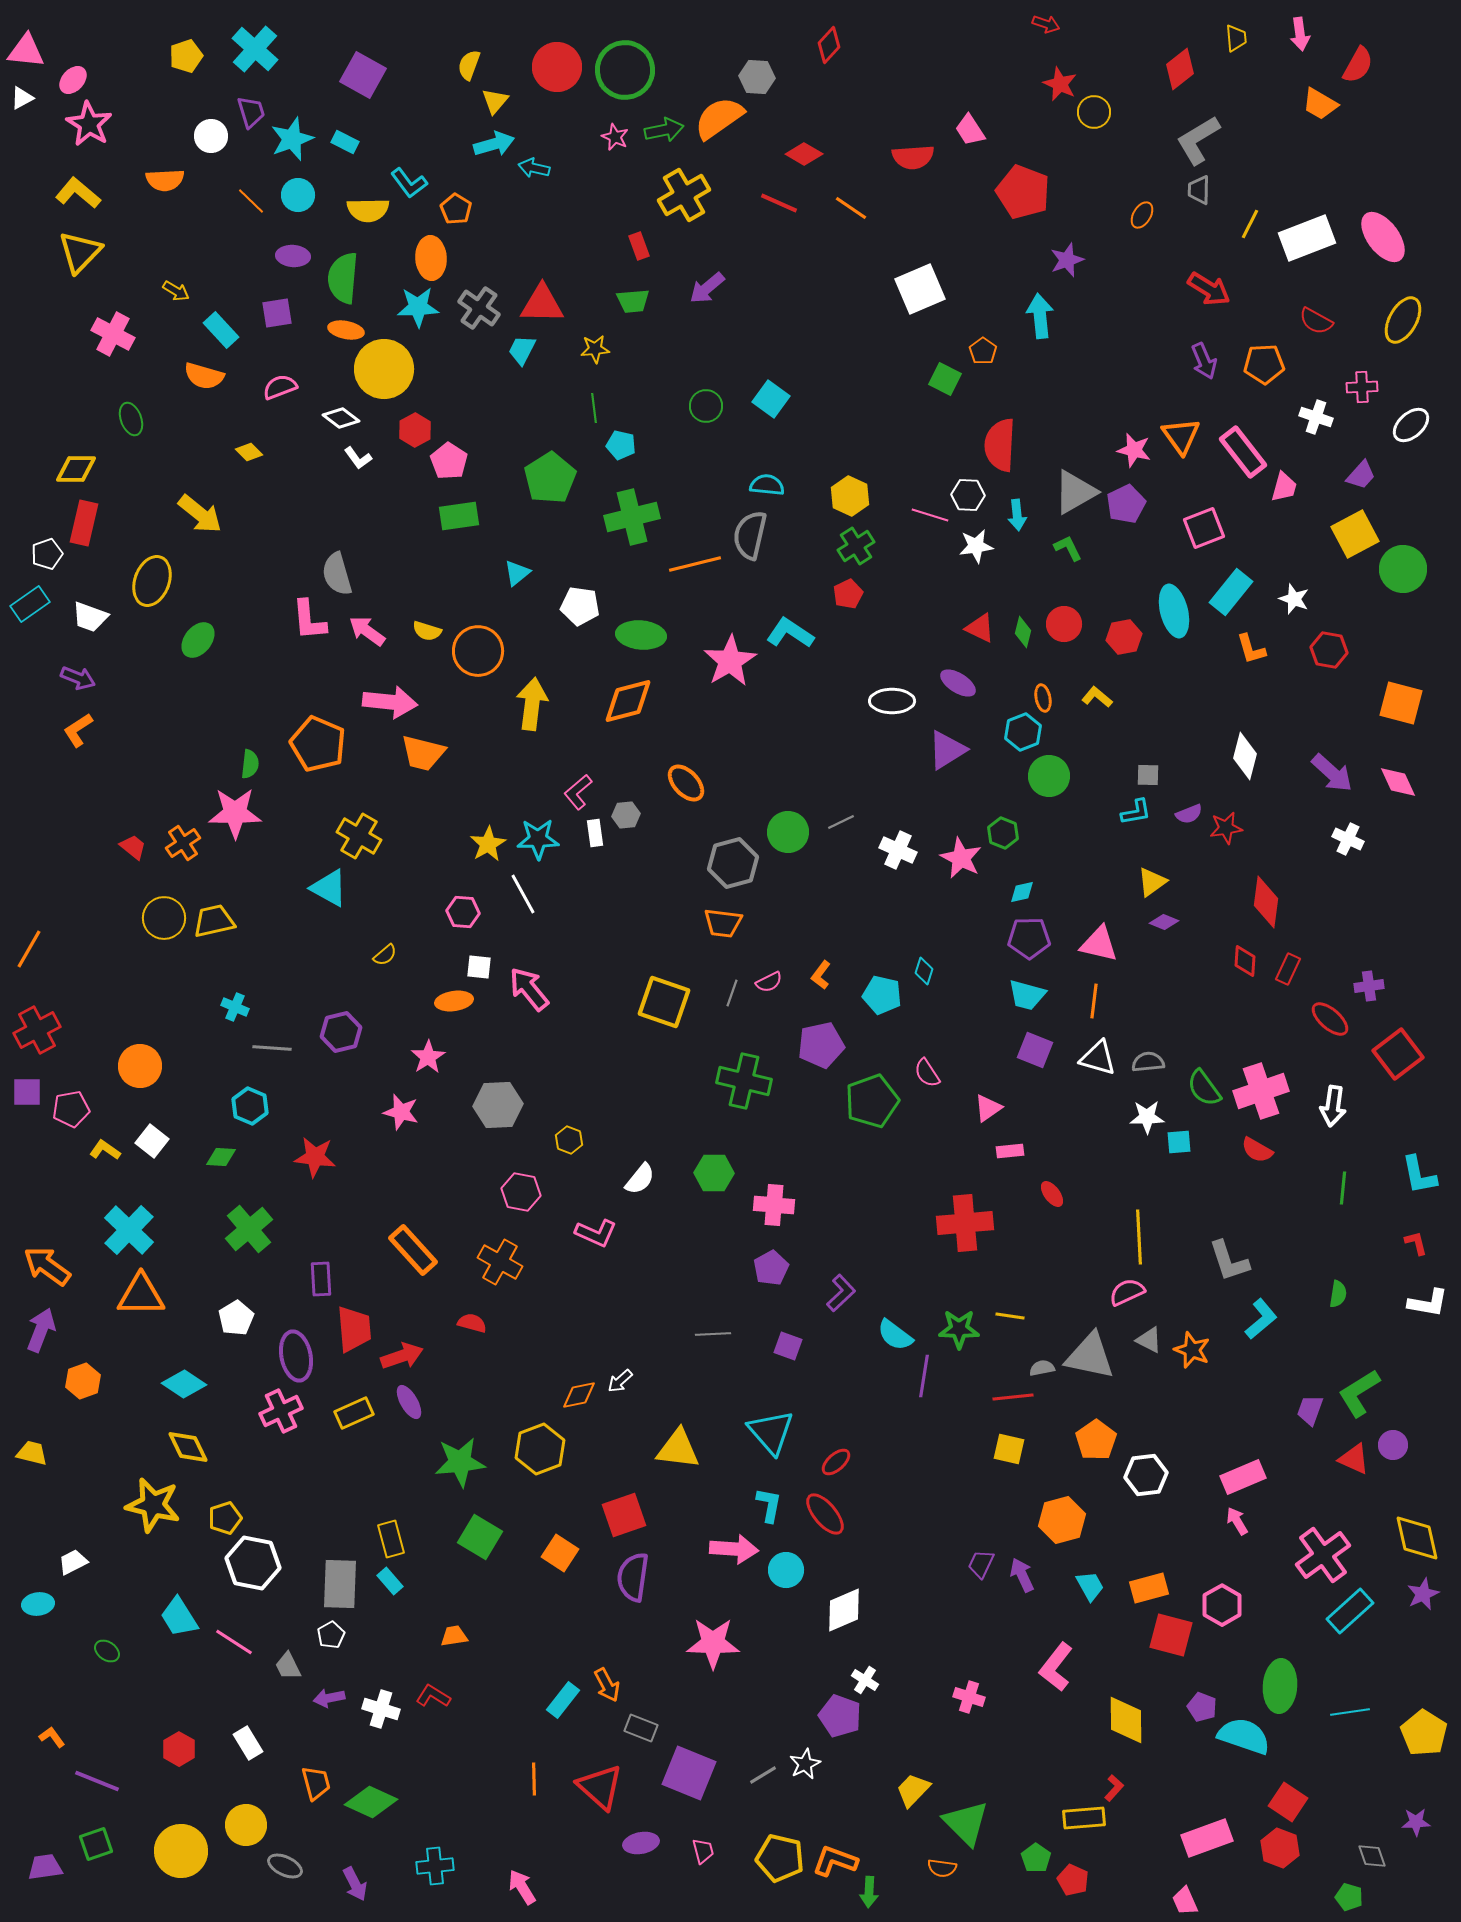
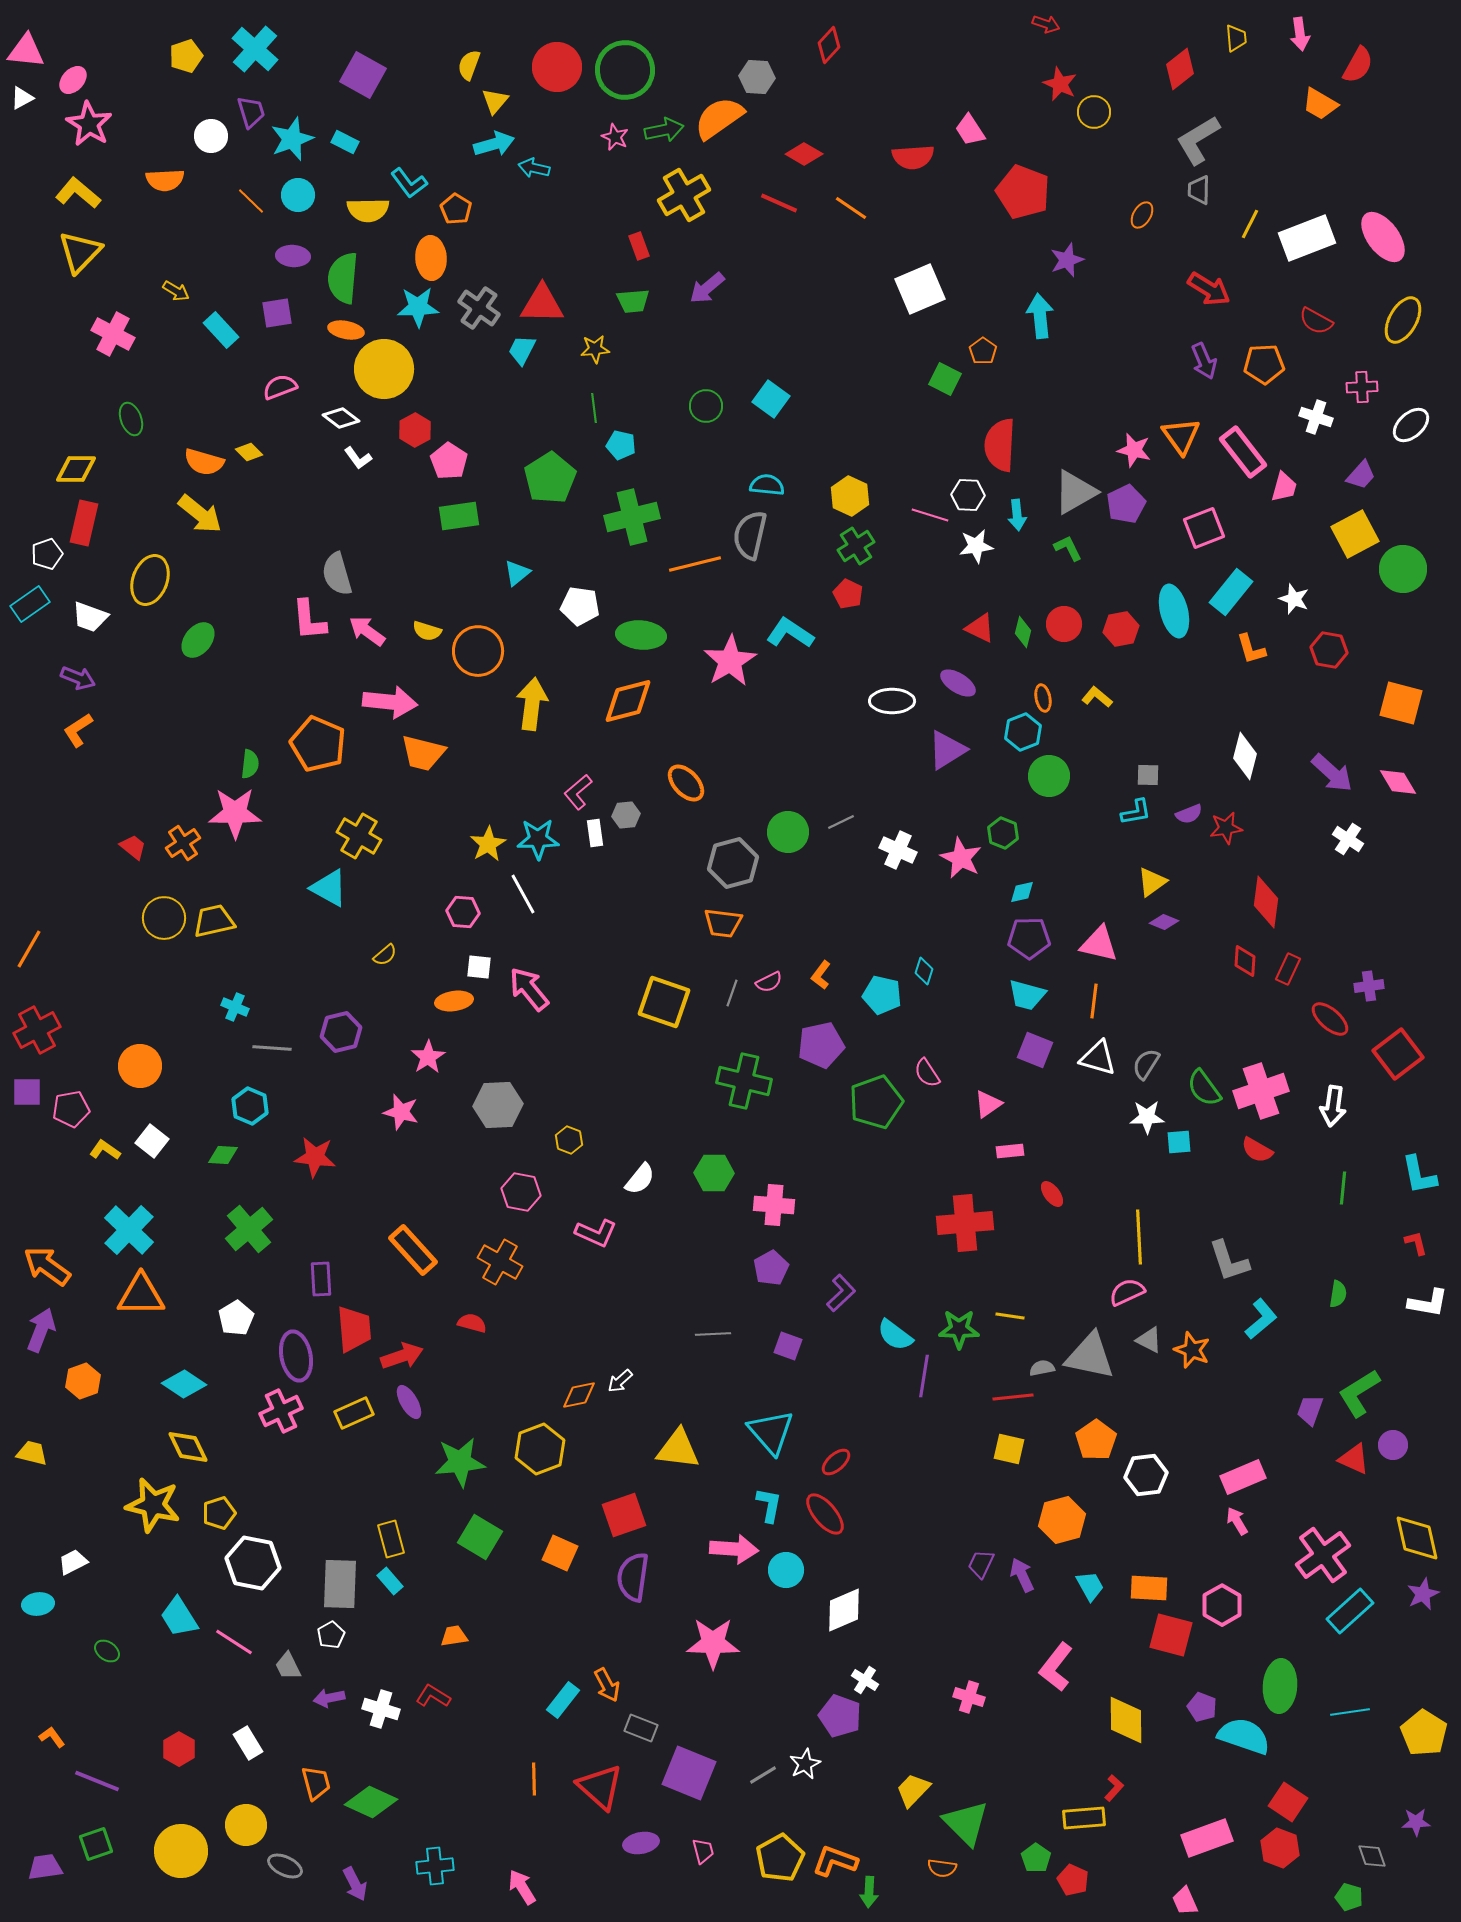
orange semicircle at (204, 376): moved 86 px down
yellow ellipse at (152, 581): moved 2 px left, 1 px up
red pentagon at (848, 594): rotated 20 degrees counterclockwise
red hexagon at (1124, 637): moved 3 px left, 8 px up
pink diamond at (1398, 782): rotated 6 degrees counterclockwise
white cross at (1348, 839): rotated 8 degrees clockwise
gray semicircle at (1148, 1062): moved 2 px left, 2 px down; rotated 52 degrees counterclockwise
green pentagon at (872, 1101): moved 4 px right, 1 px down
pink triangle at (988, 1108): moved 4 px up
green diamond at (221, 1157): moved 2 px right, 2 px up
yellow pentagon at (225, 1518): moved 6 px left, 5 px up
orange square at (560, 1553): rotated 9 degrees counterclockwise
orange rectangle at (1149, 1588): rotated 18 degrees clockwise
yellow pentagon at (780, 1858): rotated 30 degrees clockwise
